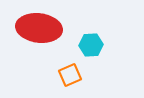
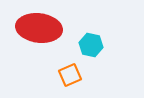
cyan hexagon: rotated 15 degrees clockwise
